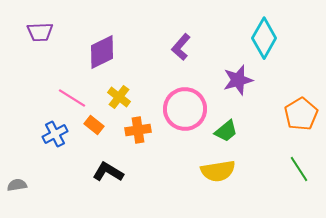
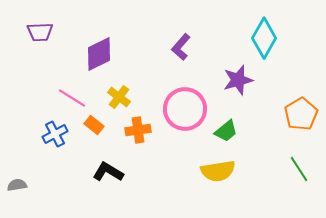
purple diamond: moved 3 px left, 2 px down
